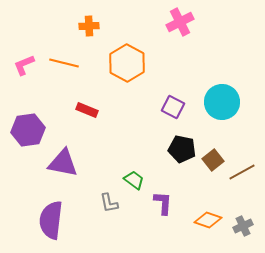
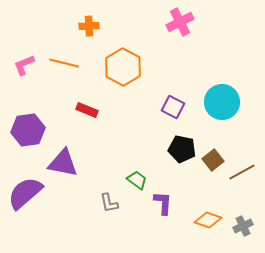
orange hexagon: moved 4 px left, 4 px down
green trapezoid: moved 3 px right
purple semicircle: moved 26 px left, 27 px up; rotated 42 degrees clockwise
